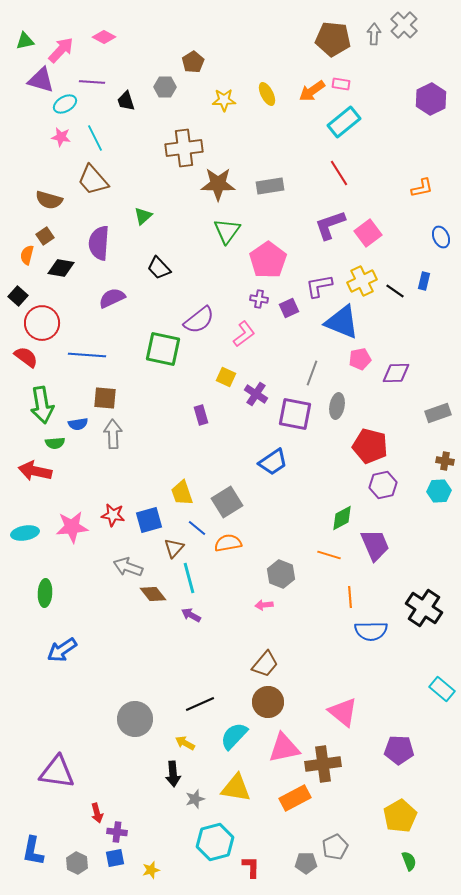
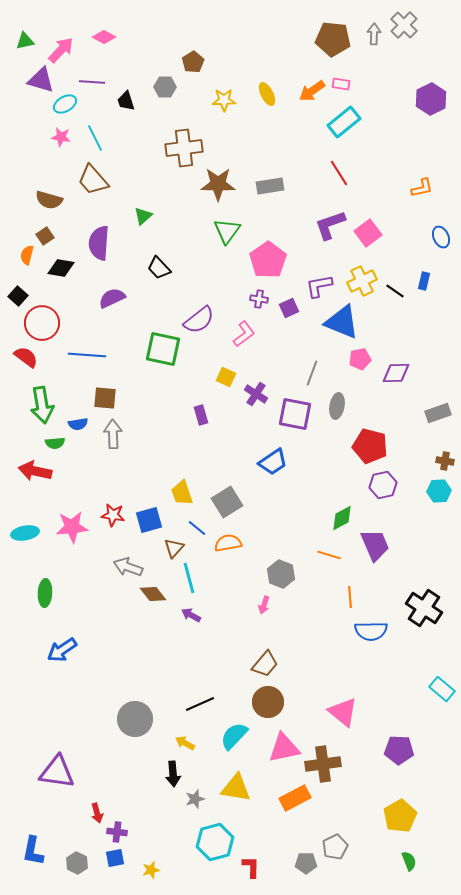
pink arrow at (264, 605): rotated 66 degrees counterclockwise
